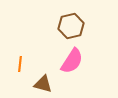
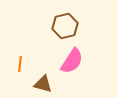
brown hexagon: moved 6 px left
